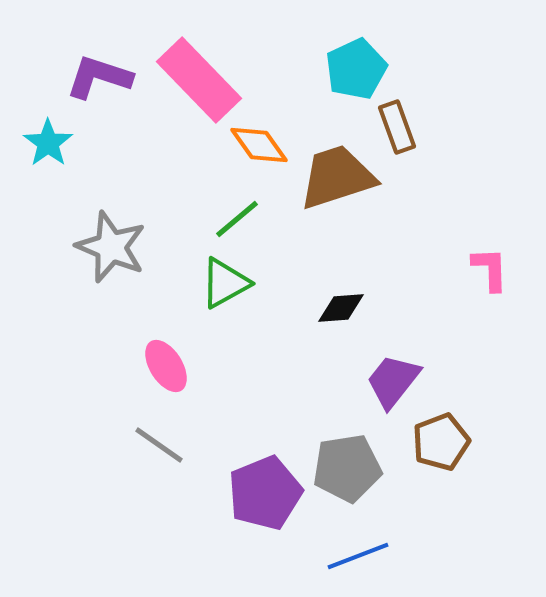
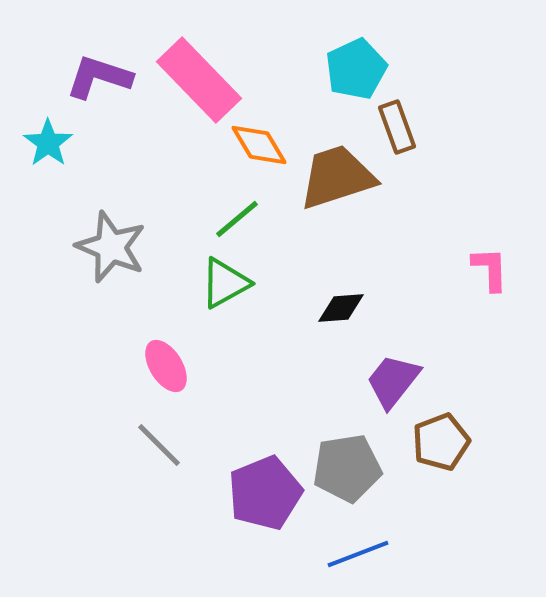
orange diamond: rotated 4 degrees clockwise
gray line: rotated 10 degrees clockwise
blue line: moved 2 px up
